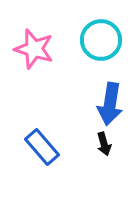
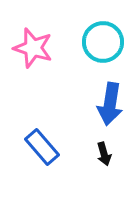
cyan circle: moved 2 px right, 2 px down
pink star: moved 1 px left, 1 px up
black arrow: moved 10 px down
